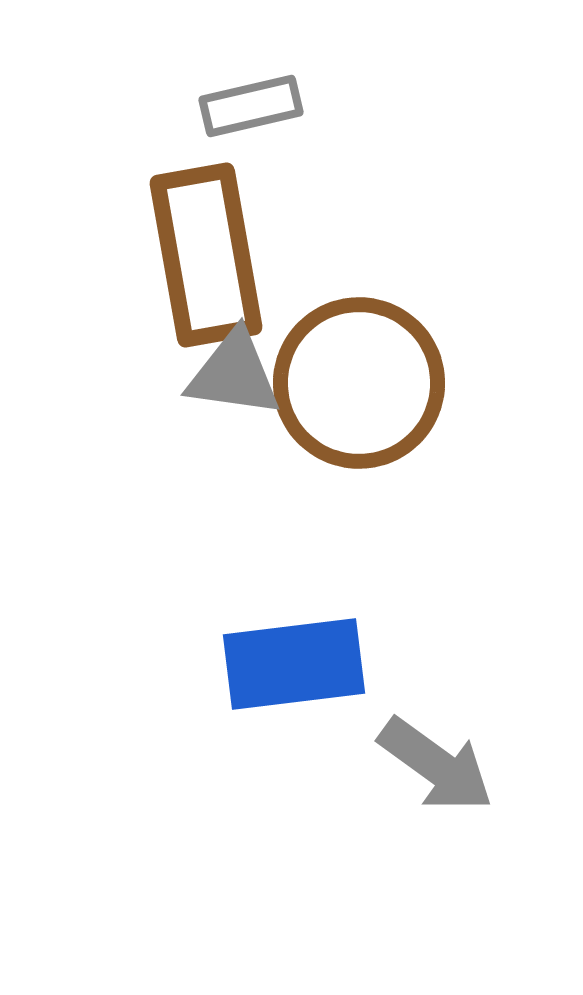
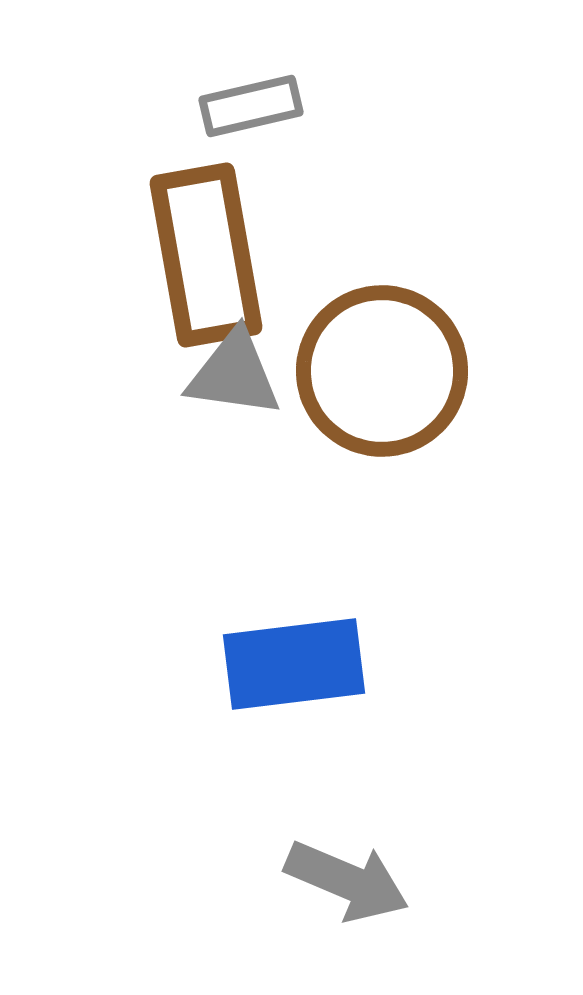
brown circle: moved 23 px right, 12 px up
gray arrow: moved 89 px left, 116 px down; rotated 13 degrees counterclockwise
